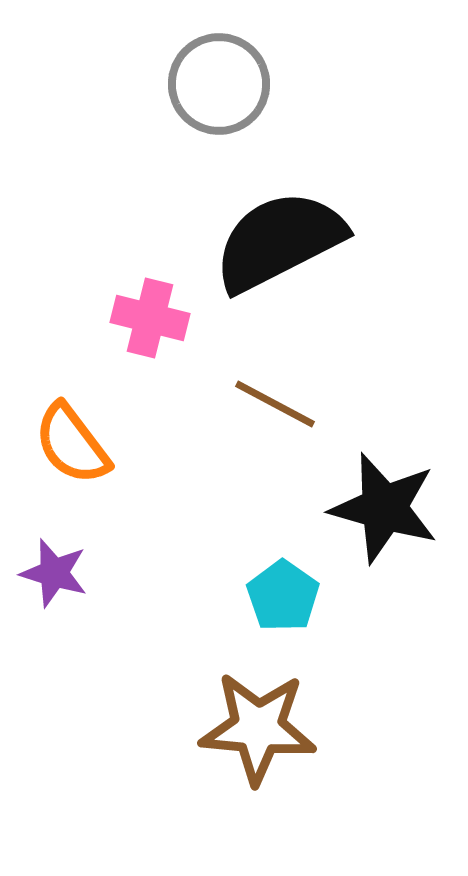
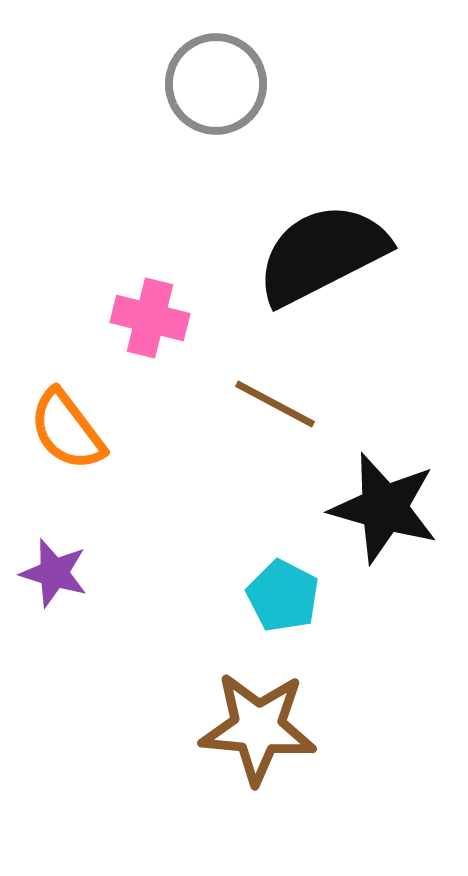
gray circle: moved 3 px left
black semicircle: moved 43 px right, 13 px down
orange semicircle: moved 5 px left, 14 px up
cyan pentagon: rotated 8 degrees counterclockwise
